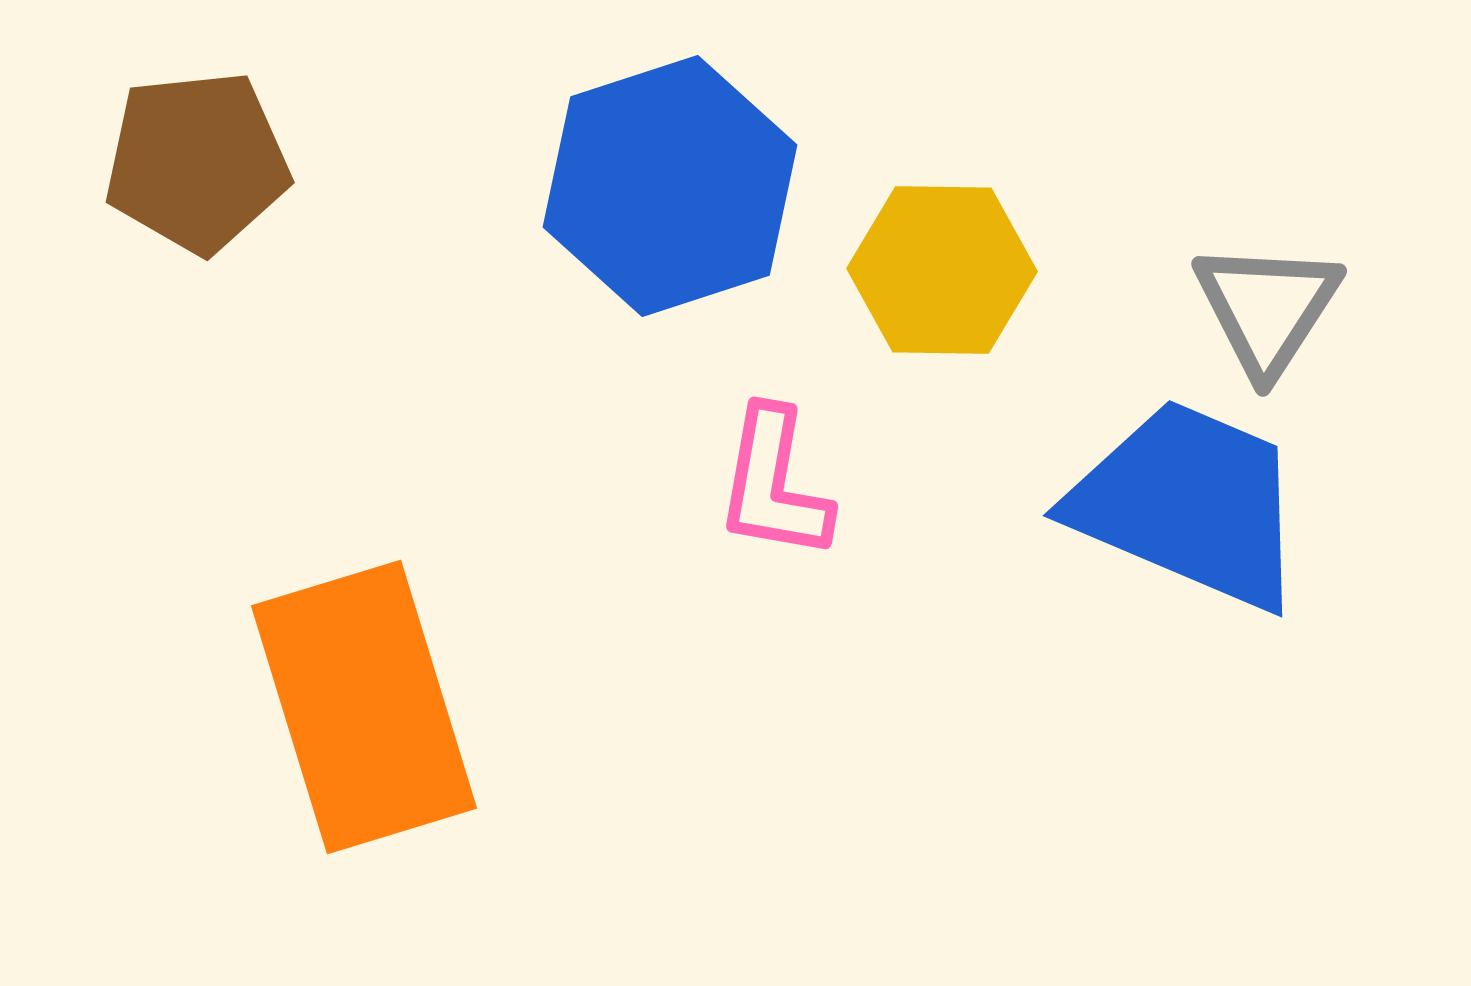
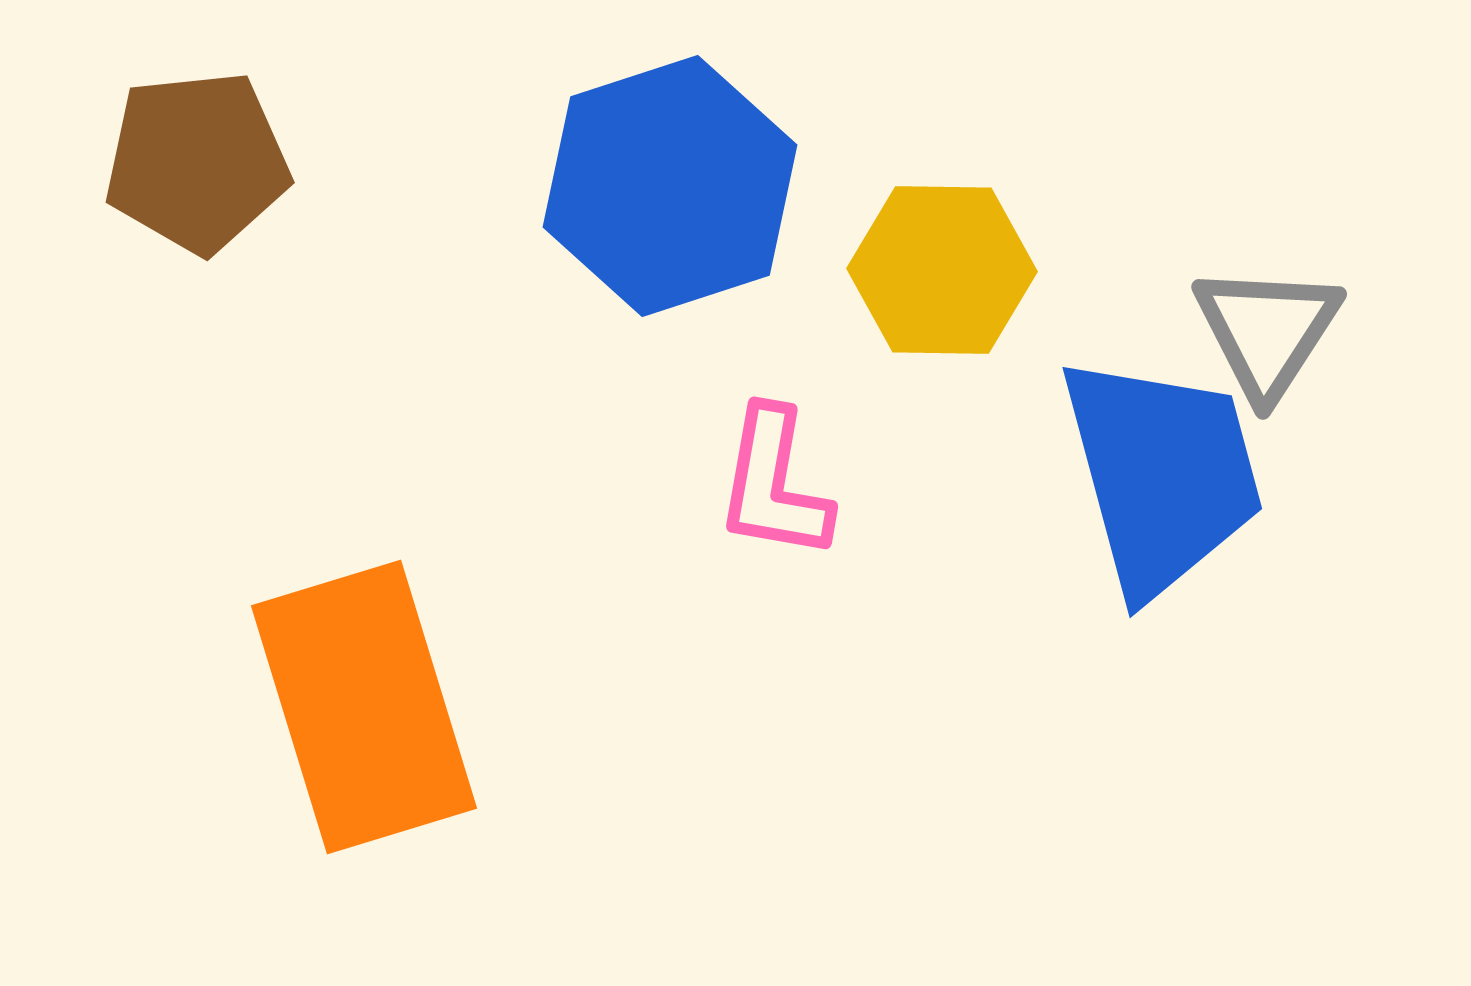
gray triangle: moved 23 px down
blue trapezoid: moved 27 px left, 29 px up; rotated 52 degrees clockwise
